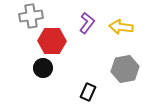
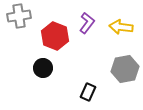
gray cross: moved 12 px left
red hexagon: moved 3 px right, 5 px up; rotated 20 degrees clockwise
